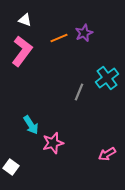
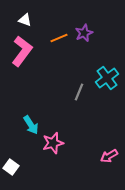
pink arrow: moved 2 px right, 2 px down
